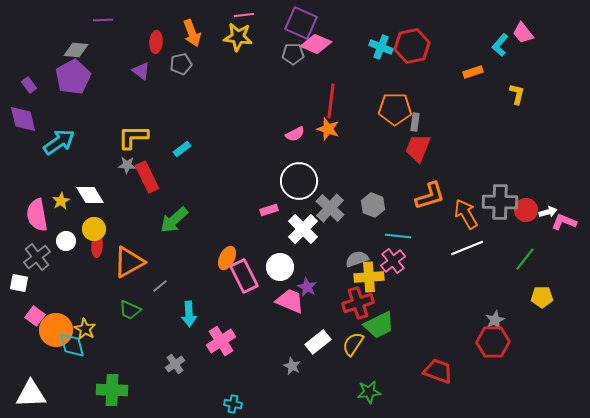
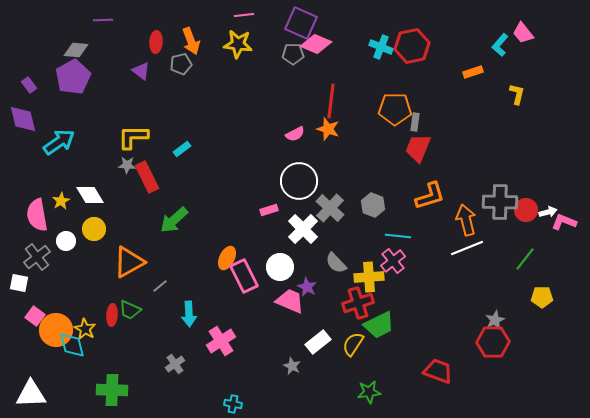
orange arrow at (192, 33): moved 1 px left, 8 px down
yellow star at (238, 37): moved 7 px down
orange arrow at (466, 214): moved 6 px down; rotated 16 degrees clockwise
red ellipse at (97, 246): moved 15 px right, 69 px down
gray semicircle at (357, 259): moved 21 px left, 4 px down; rotated 115 degrees counterclockwise
